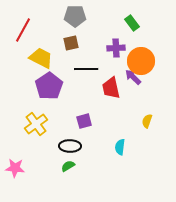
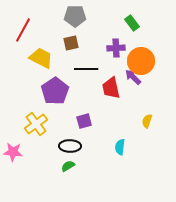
purple pentagon: moved 6 px right, 5 px down
pink star: moved 2 px left, 16 px up
